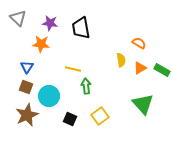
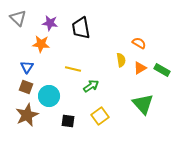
green arrow: moved 5 px right; rotated 63 degrees clockwise
black square: moved 2 px left, 2 px down; rotated 16 degrees counterclockwise
